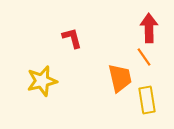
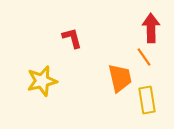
red arrow: moved 2 px right
